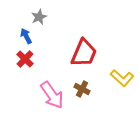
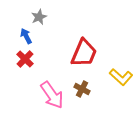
yellow L-shape: moved 1 px left, 1 px up
